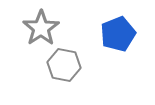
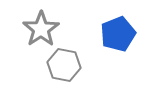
gray star: moved 1 px down
